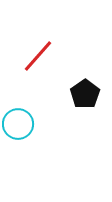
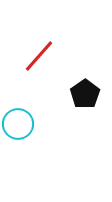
red line: moved 1 px right
